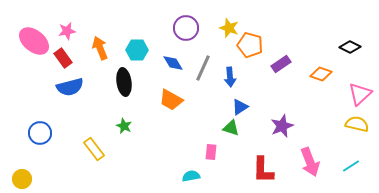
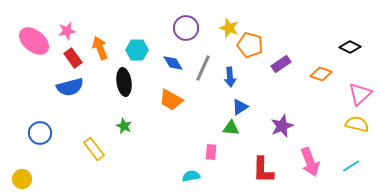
red rectangle: moved 10 px right
green triangle: rotated 12 degrees counterclockwise
